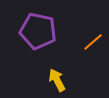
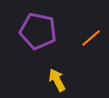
orange line: moved 2 px left, 4 px up
